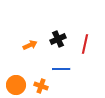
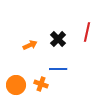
black cross: rotated 21 degrees counterclockwise
red line: moved 2 px right, 12 px up
blue line: moved 3 px left
orange cross: moved 2 px up
